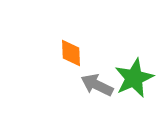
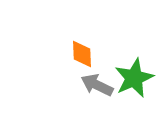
orange diamond: moved 11 px right, 1 px down
